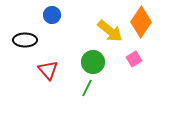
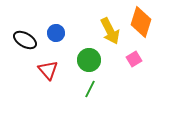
blue circle: moved 4 px right, 18 px down
orange diamond: rotated 16 degrees counterclockwise
yellow arrow: rotated 24 degrees clockwise
black ellipse: rotated 30 degrees clockwise
green circle: moved 4 px left, 2 px up
green line: moved 3 px right, 1 px down
